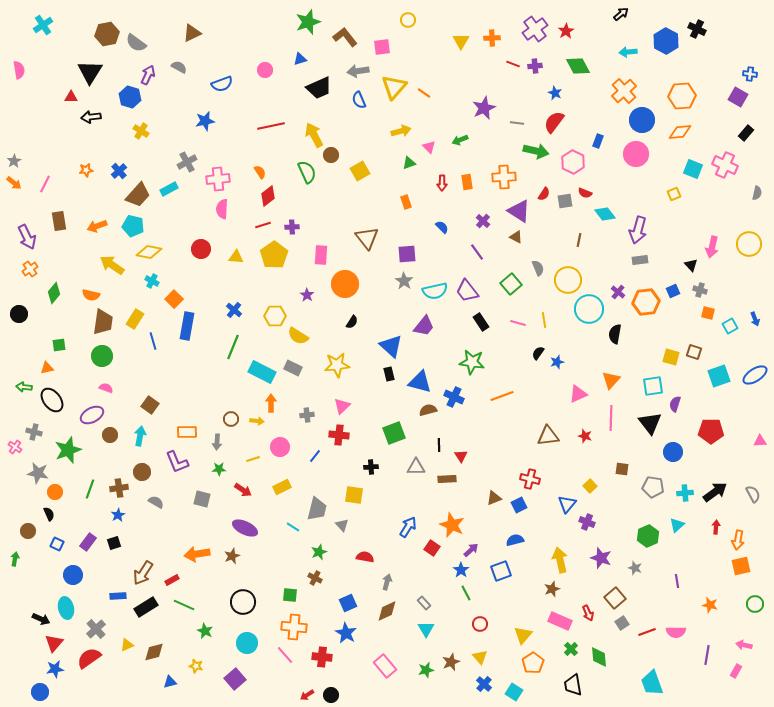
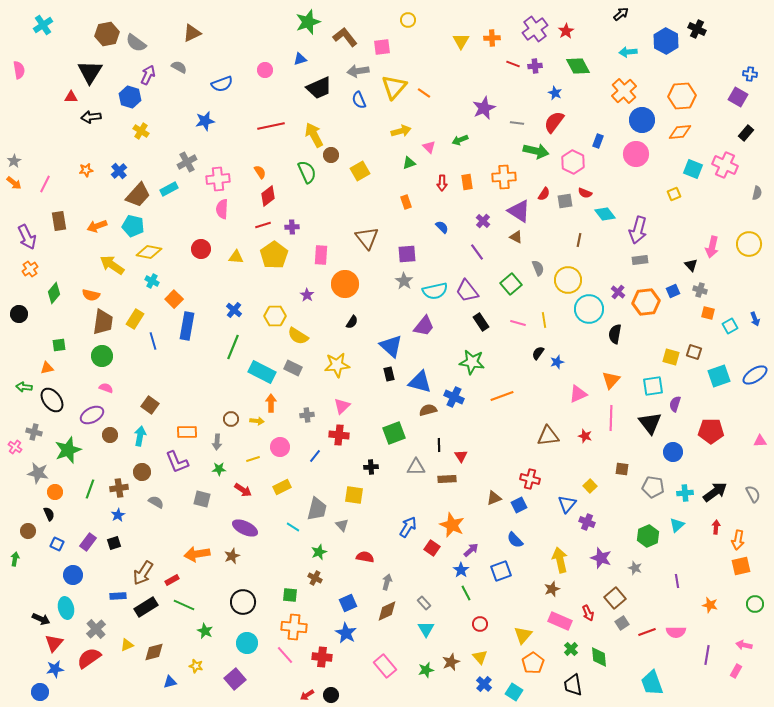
blue semicircle at (515, 540): rotated 120 degrees counterclockwise
